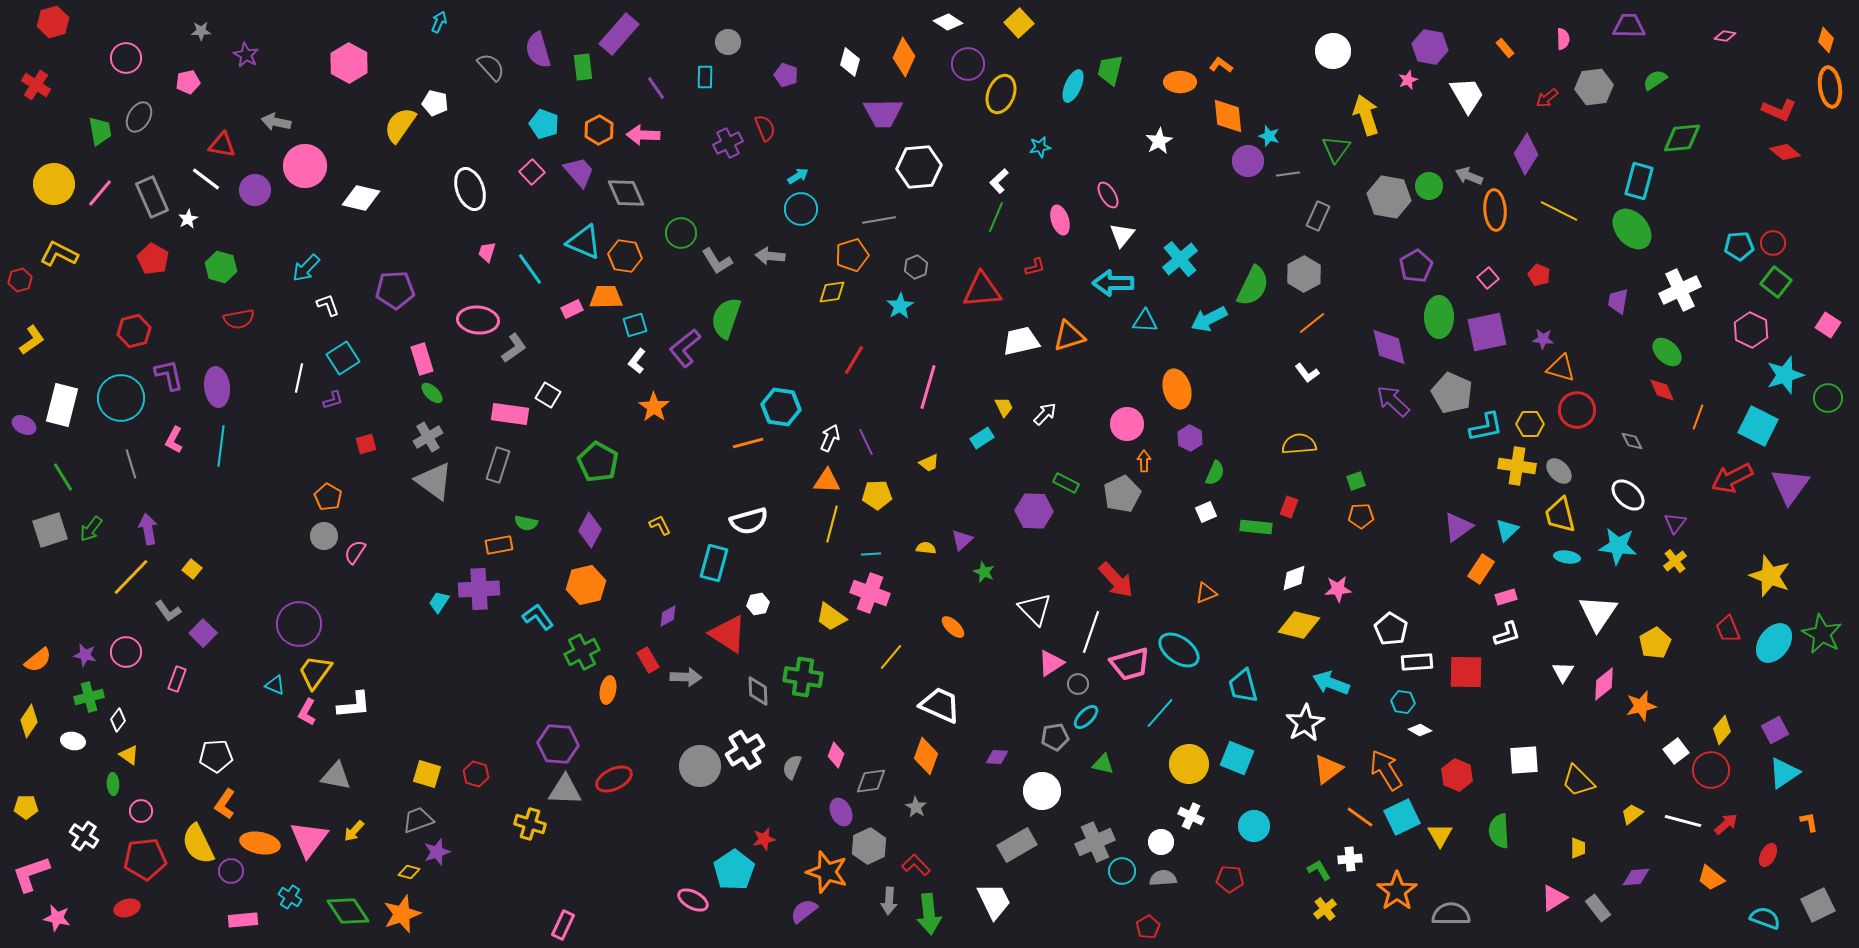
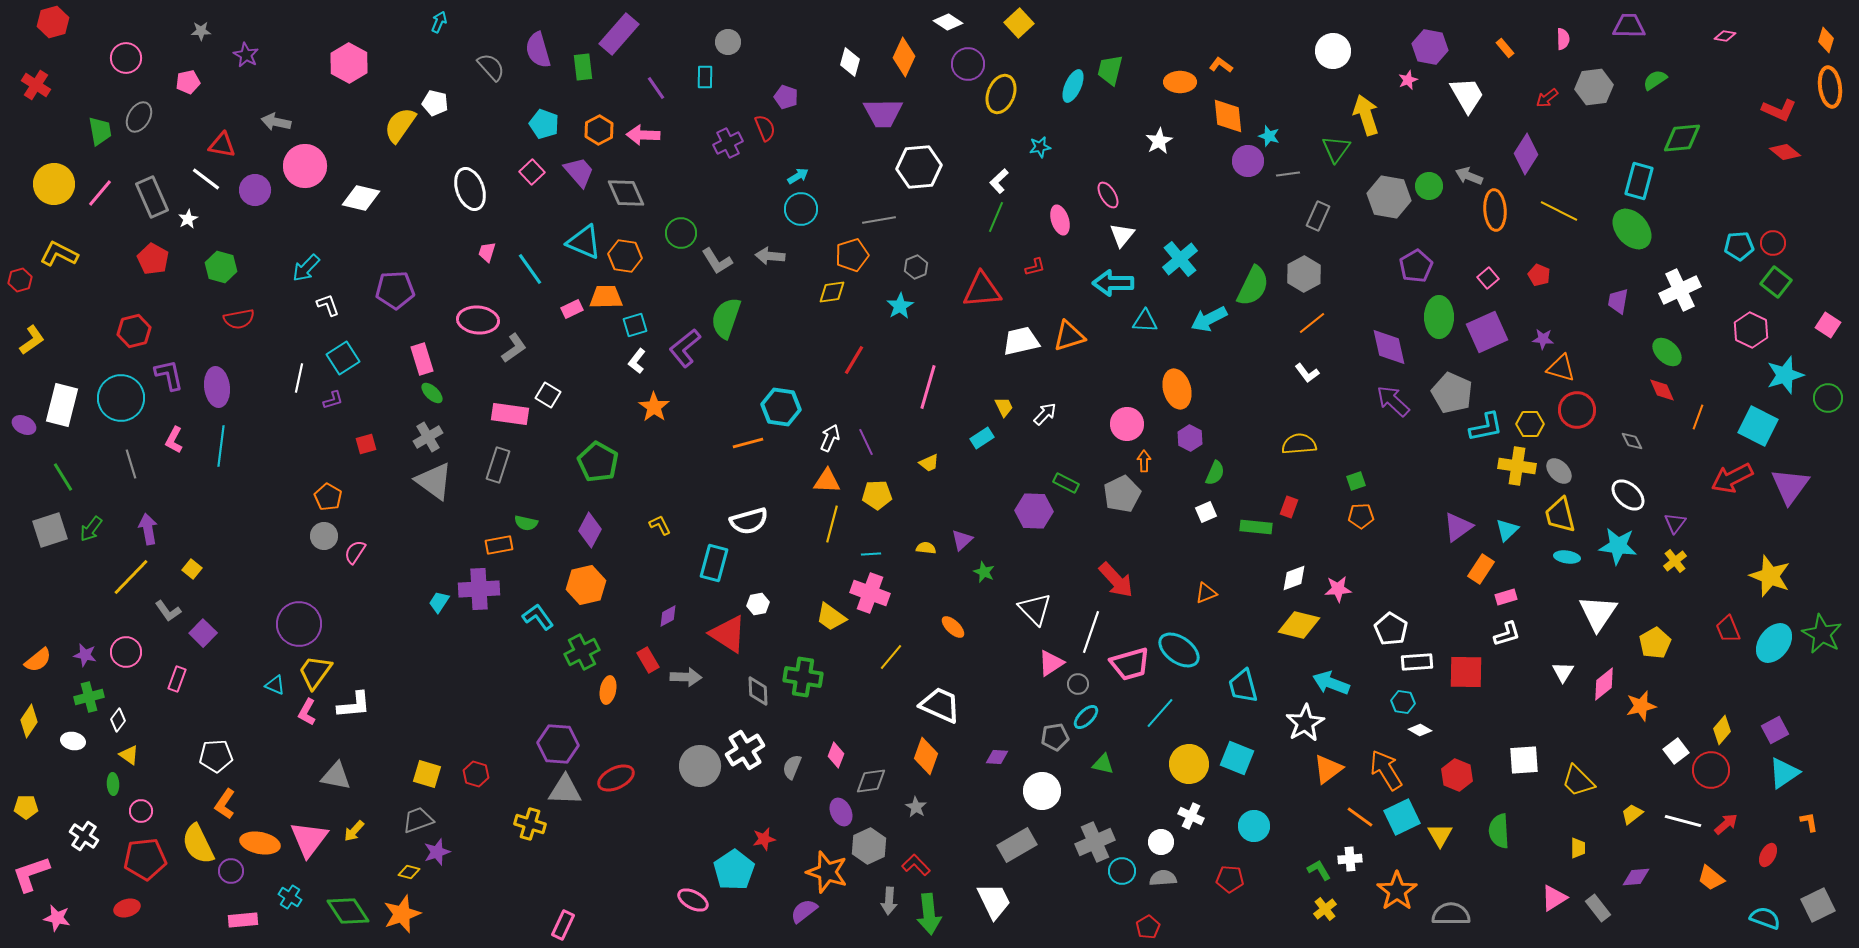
purple pentagon at (786, 75): moved 22 px down
purple square at (1487, 332): rotated 12 degrees counterclockwise
red ellipse at (614, 779): moved 2 px right, 1 px up
